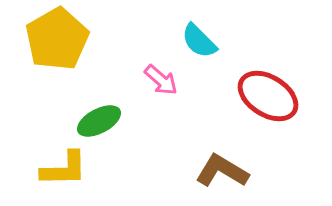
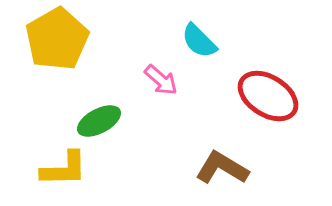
brown L-shape: moved 3 px up
